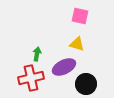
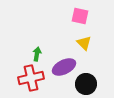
yellow triangle: moved 7 px right, 1 px up; rotated 28 degrees clockwise
